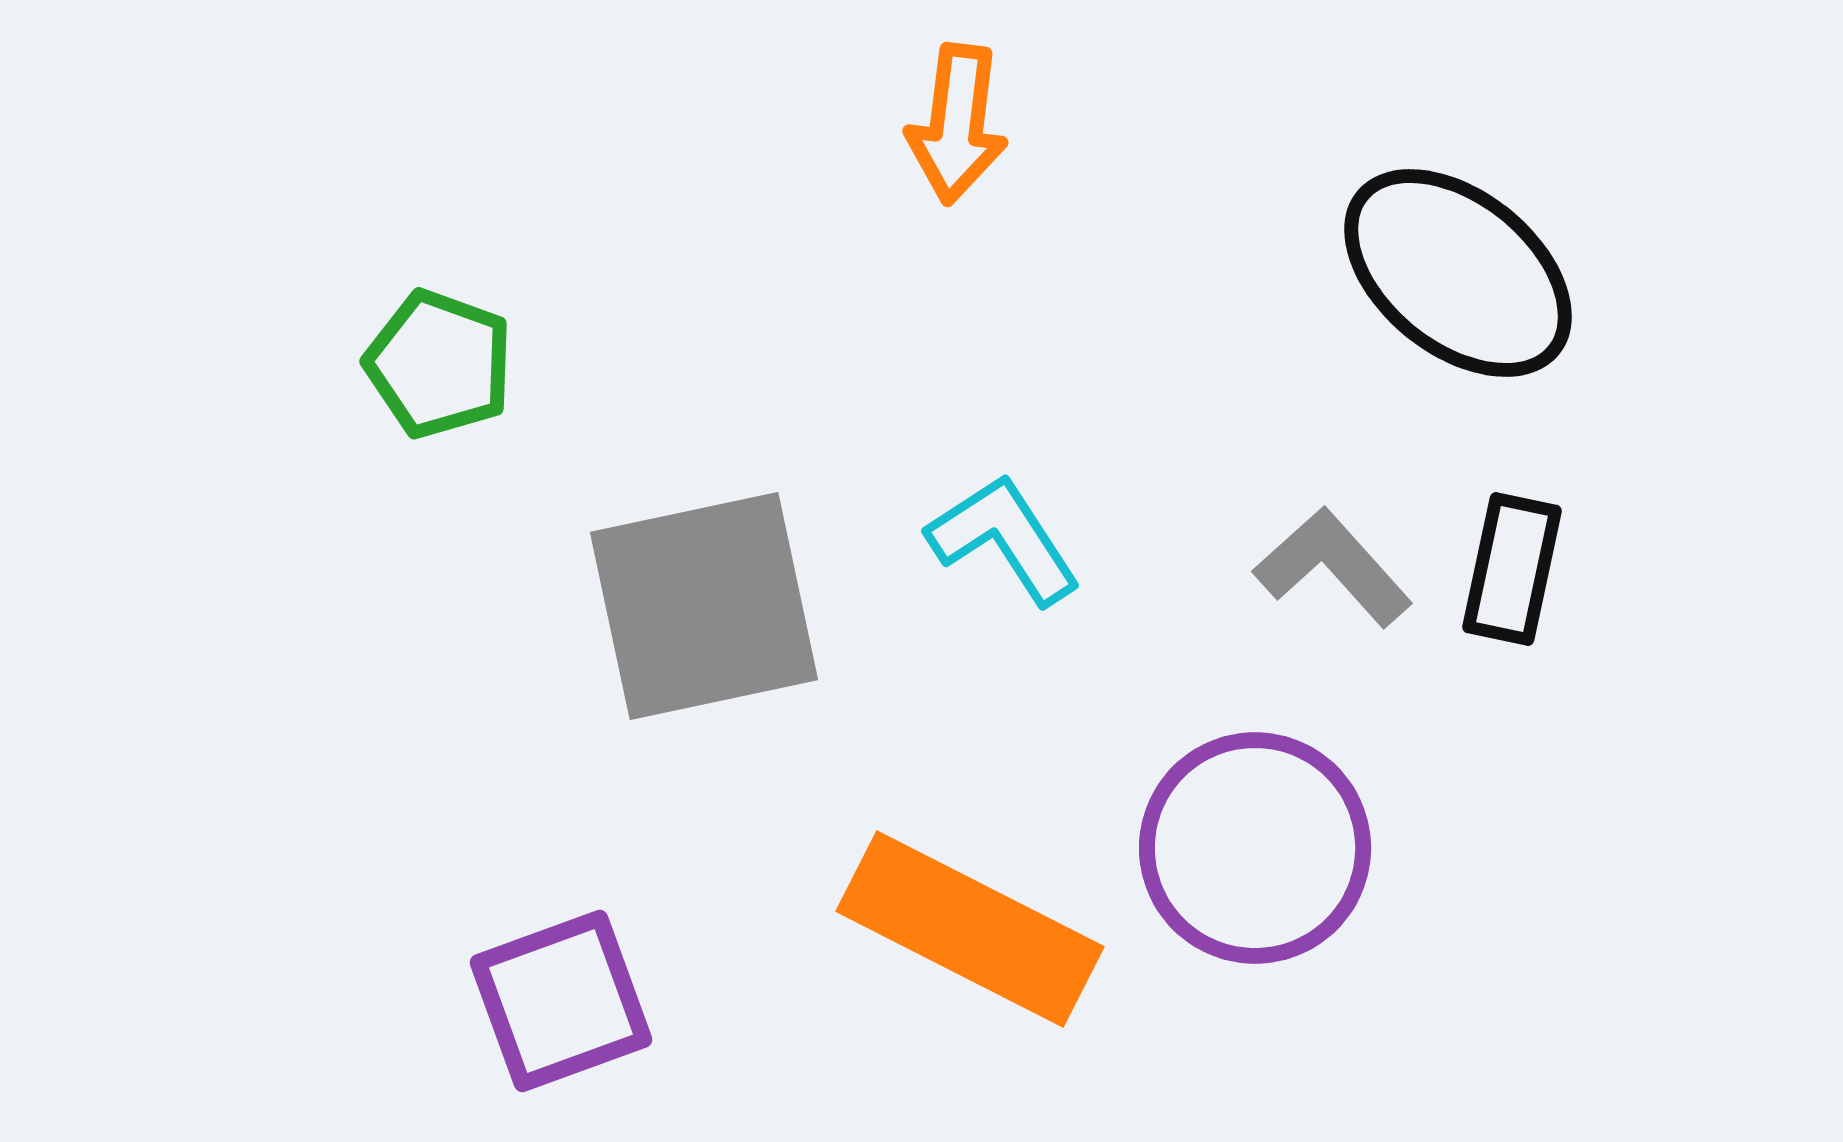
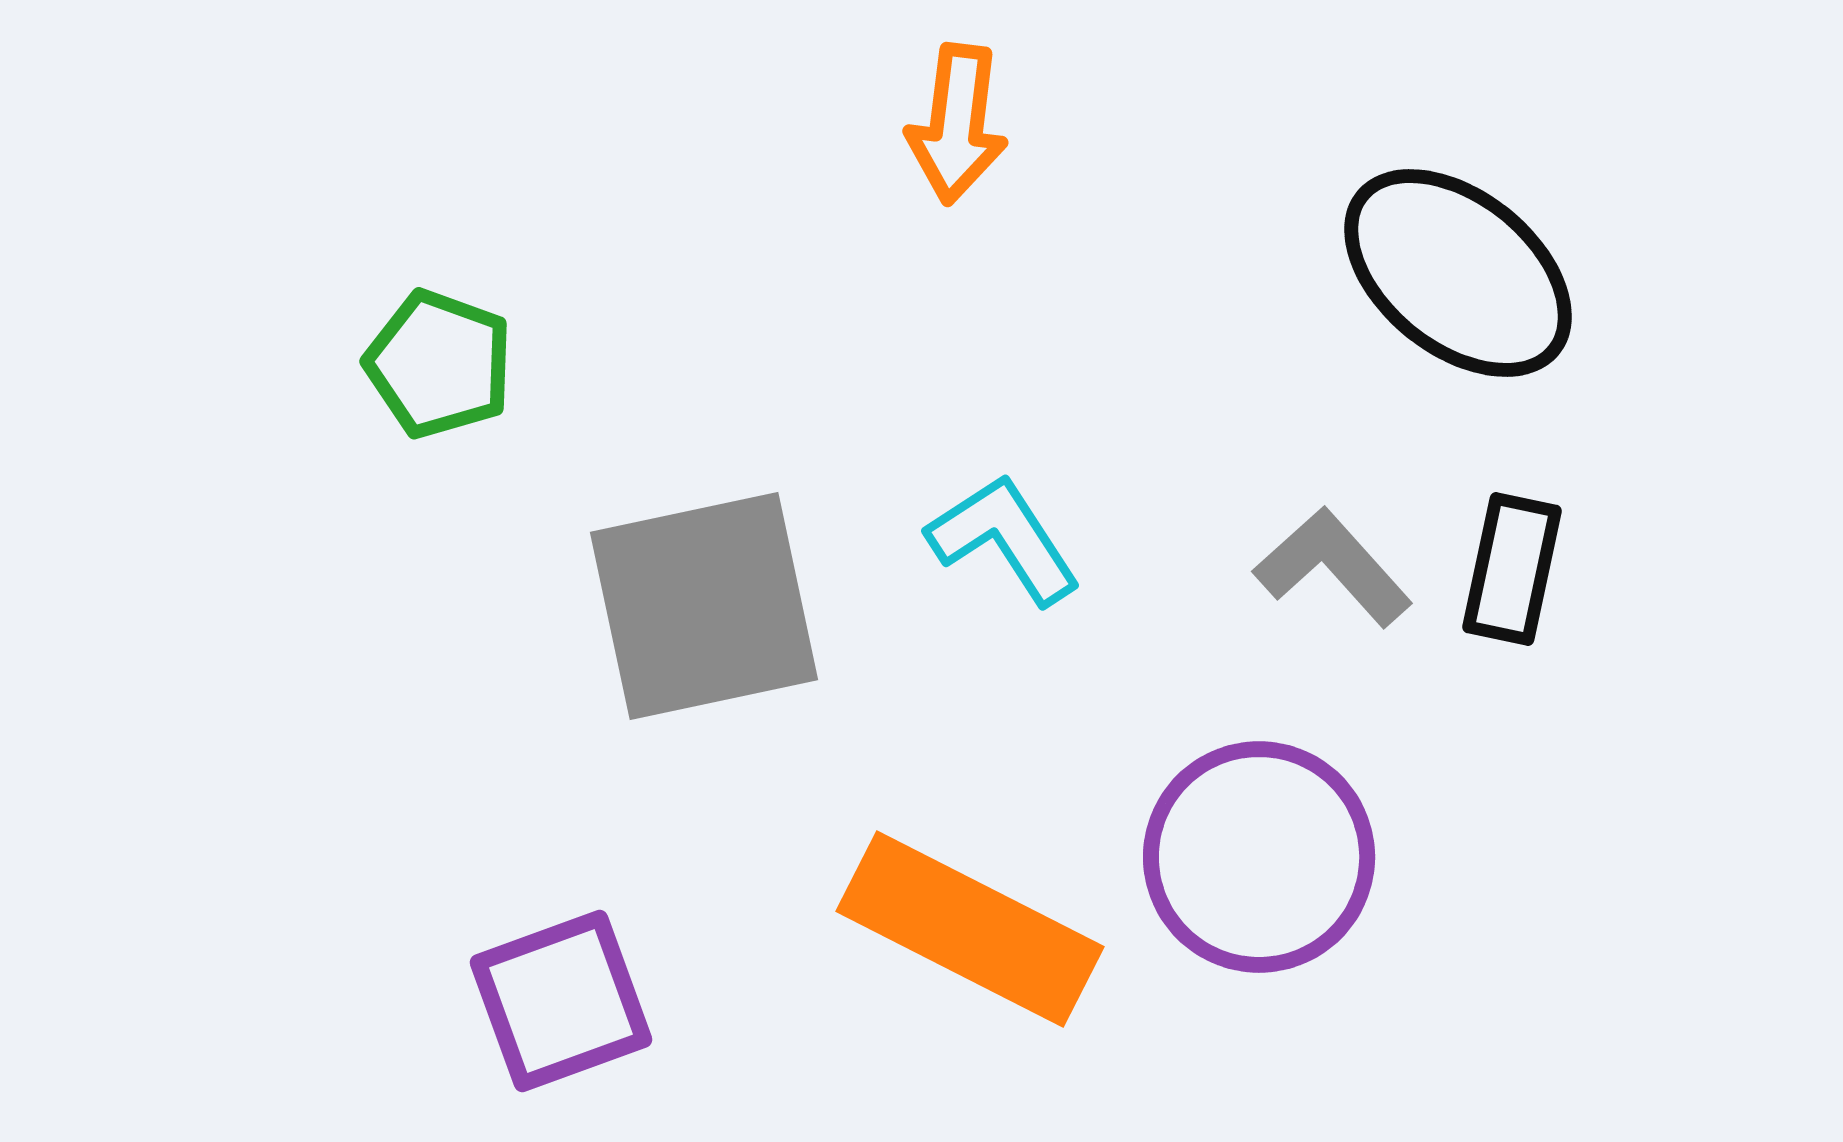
purple circle: moved 4 px right, 9 px down
